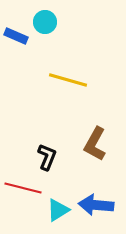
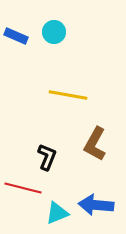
cyan circle: moved 9 px right, 10 px down
yellow line: moved 15 px down; rotated 6 degrees counterclockwise
cyan triangle: moved 1 px left, 3 px down; rotated 10 degrees clockwise
